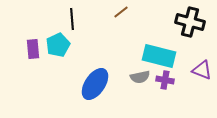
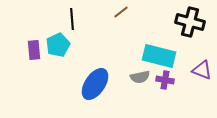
purple rectangle: moved 1 px right, 1 px down
